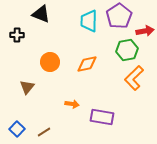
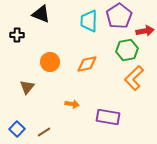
purple rectangle: moved 6 px right
